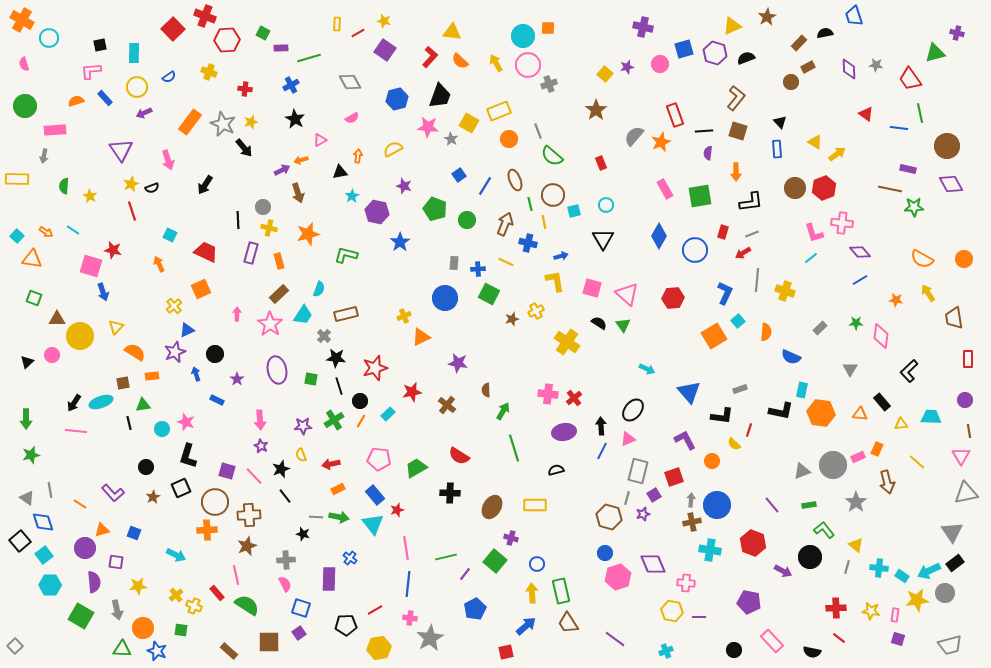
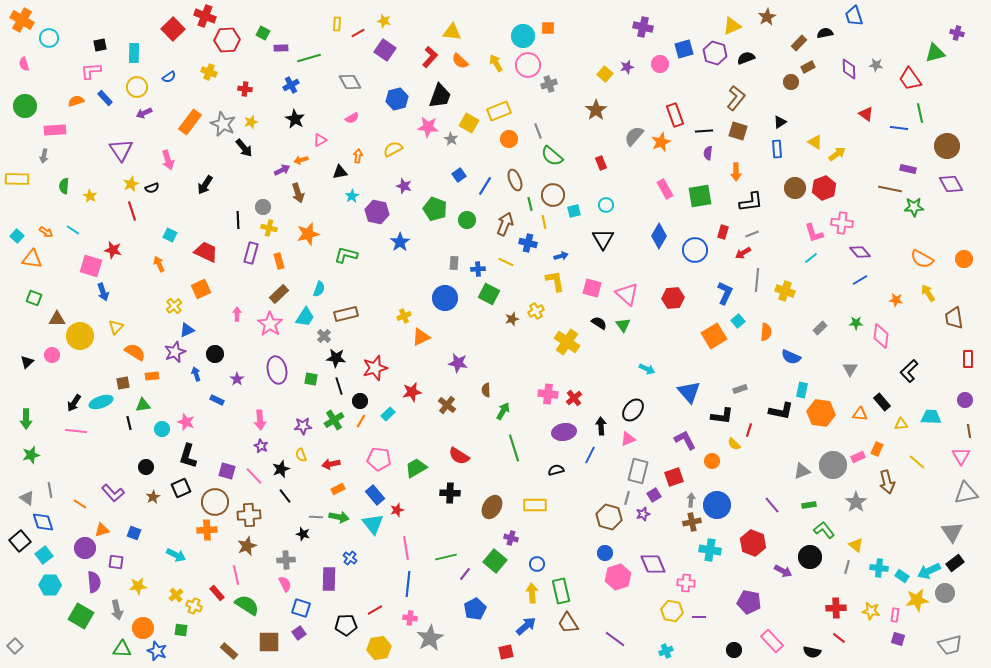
black triangle at (780, 122): rotated 40 degrees clockwise
cyan trapezoid at (303, 315): moved 2 px right, 2 px down
blue line at (602, 451): moved 12 px left, 4 px down
